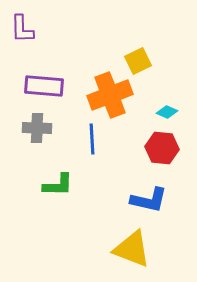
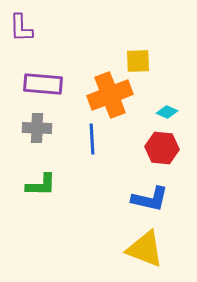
purple L-shape: moved 1 px left, 1 px up
yellow square: rotated 24 degrees clockwise
purple rectangle: moved 1 px left, 2 px up
green L-shape: moved 17 px left
blue L-shape: moved 1 px right, 1 px up
yellow triangle: moved 13 px right
